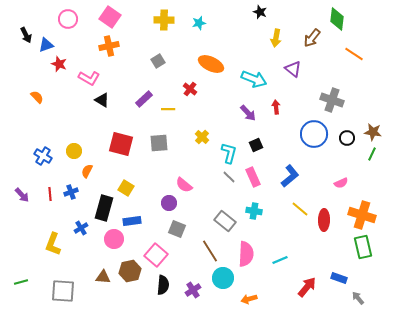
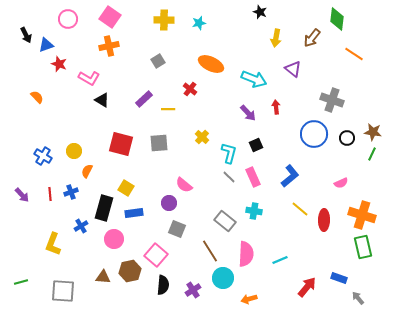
blue rectangle at (132, 221): moved 2 px right, 8 px up
blue cross at (81, 228): moved 2 px up
